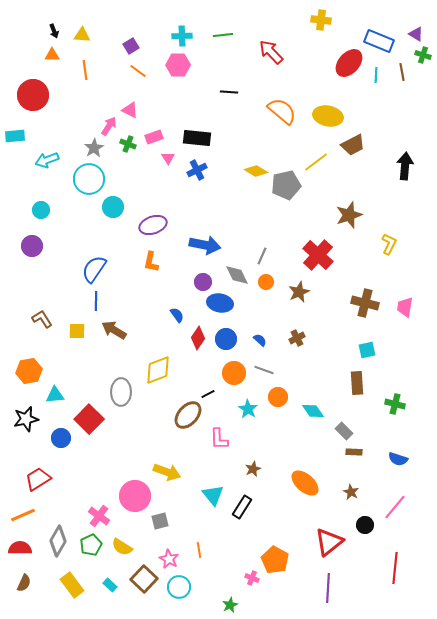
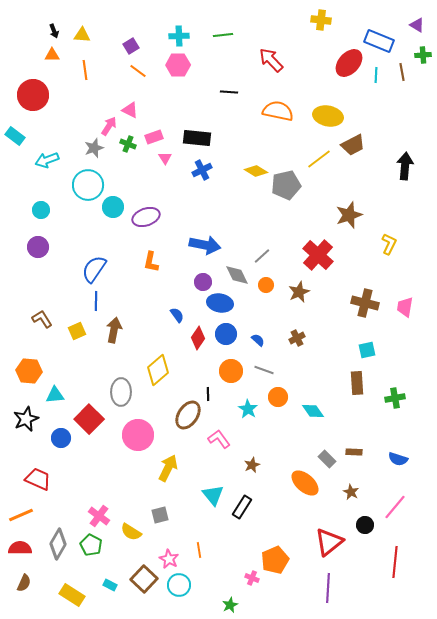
purple triangle at (416, 34): moved 1 px right, 9 px up
cyan cross at (182, 36): moved 3 px left
red arrow at (271, 52): moved 8 px down
green cross at (423, 55): rotated 21 degrees counterclockwise
orange semicircle at (282, 111): moved 4 px left; rotated 28 degrees counterclockwise
cyan rectangle at (15, 136): rotated 42 degrees clockwise
gray star at (94, 148): rotated 12 degrees clockwise
pink triangle at (168, 158): moved 3 px left
yellow line at (316, 162): moved 3 px right, 3 px up
blue cross at (197, 170): moved 5 px right
cyan circle at (89, 179): moved 1 px left, 6 px down
purple ellipse at (153, 225): moved 7 px left, 8 px up
purple circle at (32, 246): moved 6 px right, 1 px down
gray line at (262, 256): rotated 24 degrees clockwise
orange circle at (266, 282): moved 3 px down
brown arrow at (114, 330): rotated 70 degrees clockwise
yellow square at (77, 331): rotated 24 degrees counterclockwise
blue circle at (226, 339): moved 5 px up
blue semicircle at (260, 340): moved 2 px left
yellow diamond at (158, 370): rotated 20 degrees counterclockwise
orange hexagon at (29, 371): rotated 15 degrees clockwise
orange circle at (234, 373): moved 3 px left, 2 px up
black line at (208, 394): rotated 64 degrees counterclockwise
green cross at (395, 404): moved 6 px up; rotated 24 degrees counterclockwise
brown ellipse at (188, 415): rotated 8 degrees counterclockwise
black star at (26, 419): rotated 10 degrees counterclockwise
gray rectangle at (344, 431): moved 17 px left, 28 px down
pink L-shape at (219, 439): rotated 145 degrees clockwise
brown star at (253, 469): moved 1 px left, 4 px up
yellow arrow at (167, 472): moved 1 px right, 4 px up; rotated 84 degrees counterclockwise
red trapezoid at (38, 479): rotated 56 degrees clockwise
pink circle at (135, 496): moved 3 px right, 61 px up
orange line at (23, 515): moved 2 px left
gray square at (160, 521): moved 6 px up
gray diamond at (58, 541): moved 3 px down
green pentagon at (91, 545): rotated 20 degrees counterclockwise
yellow semicircle at (122, 547): moved 9 px right, 15 px up
orange pentagon at (275, 560): rotated 20 degrees clockwise
red line at (395, 568): moved 6 px up
yellow rectangle at (72, 585): moved 10 px down; rotated 20 degrees counterclockwise
cyan rectangle at (110, 585): rotated 16 degrees counterclockwise
cyan circle at (179, 587): moved 2 px up
